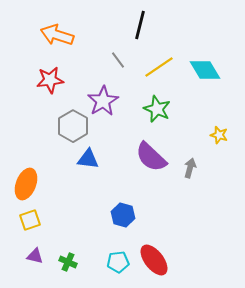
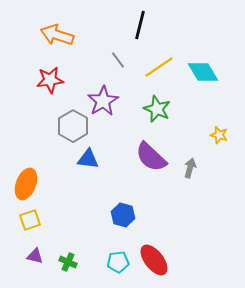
cyan diamond: moved 2 px left, 2 px down
